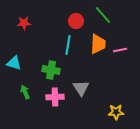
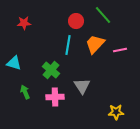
orange trapezoid: moved 3 px left; rotated 140 degrees counterclockwise
green cross: rotated 30 degrees clockwise
gray triangle: moved 1 px right, 2 px up
